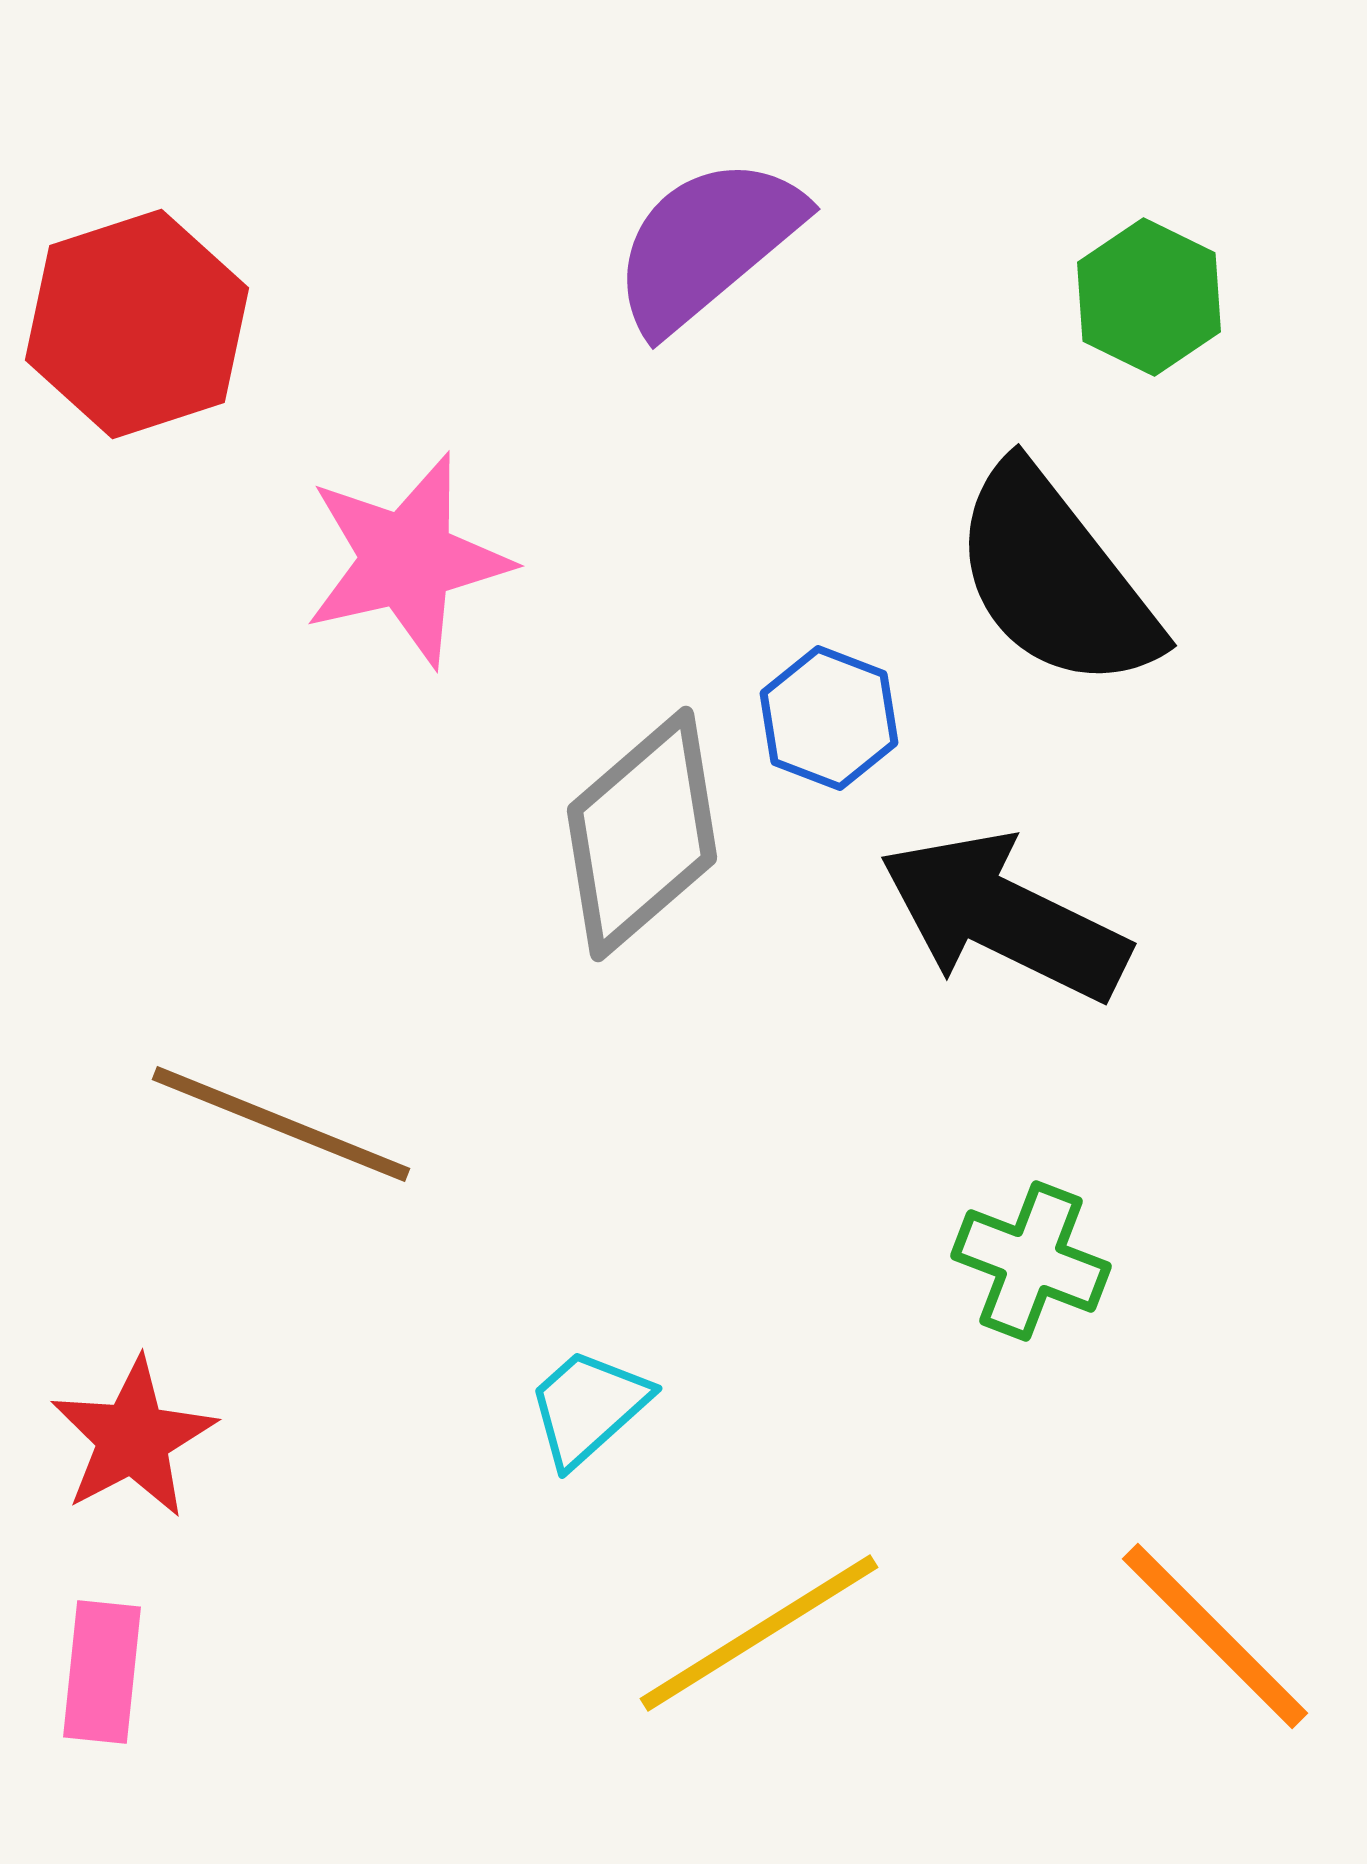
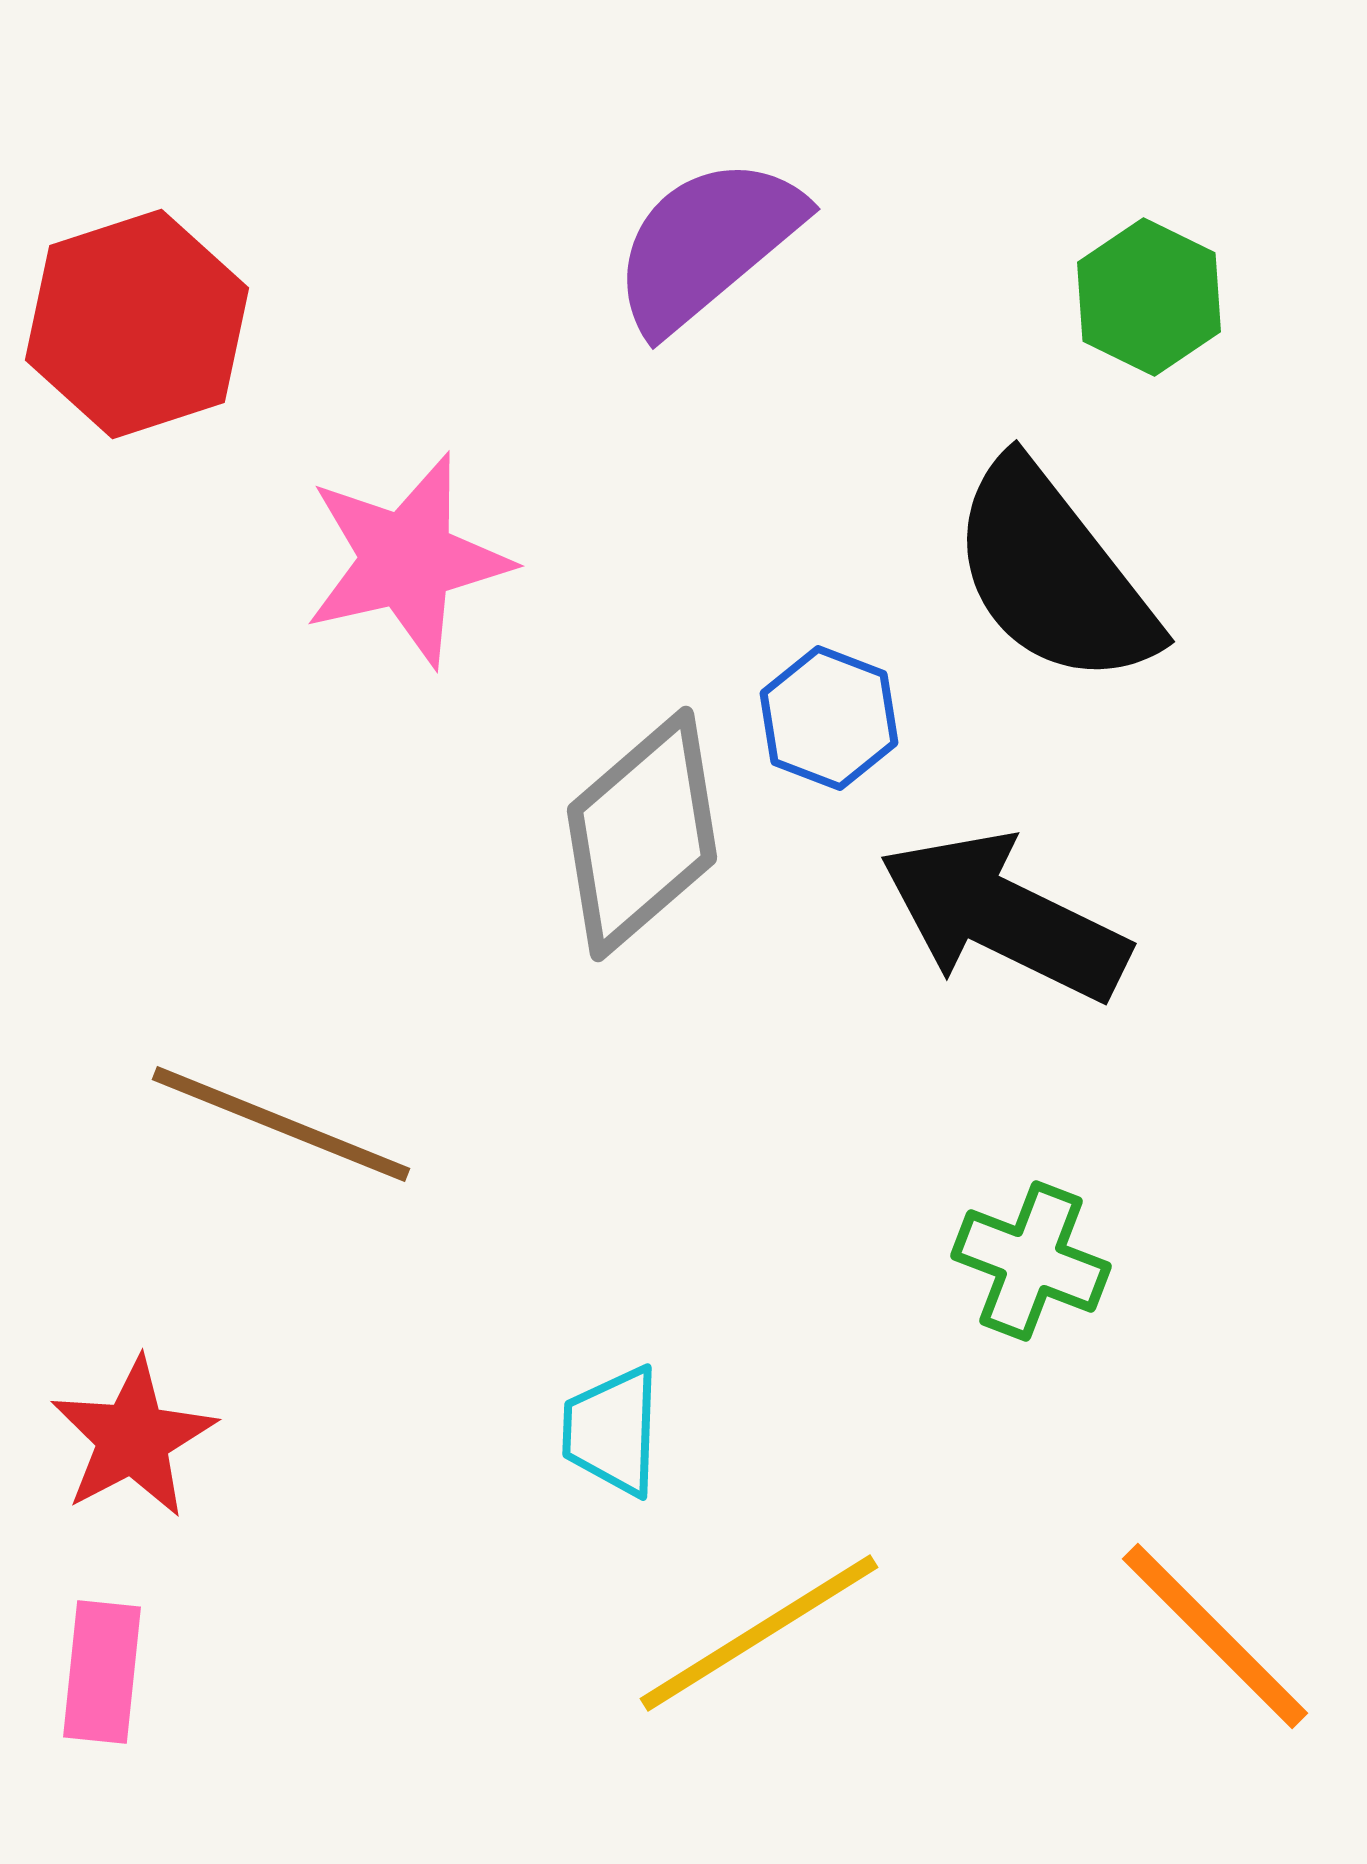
black semicircle: moved 2 px left, 4 px up
cyan trapezoid: moved 24 px right, 24 px down; rotated 46 degrees counterclockwise
